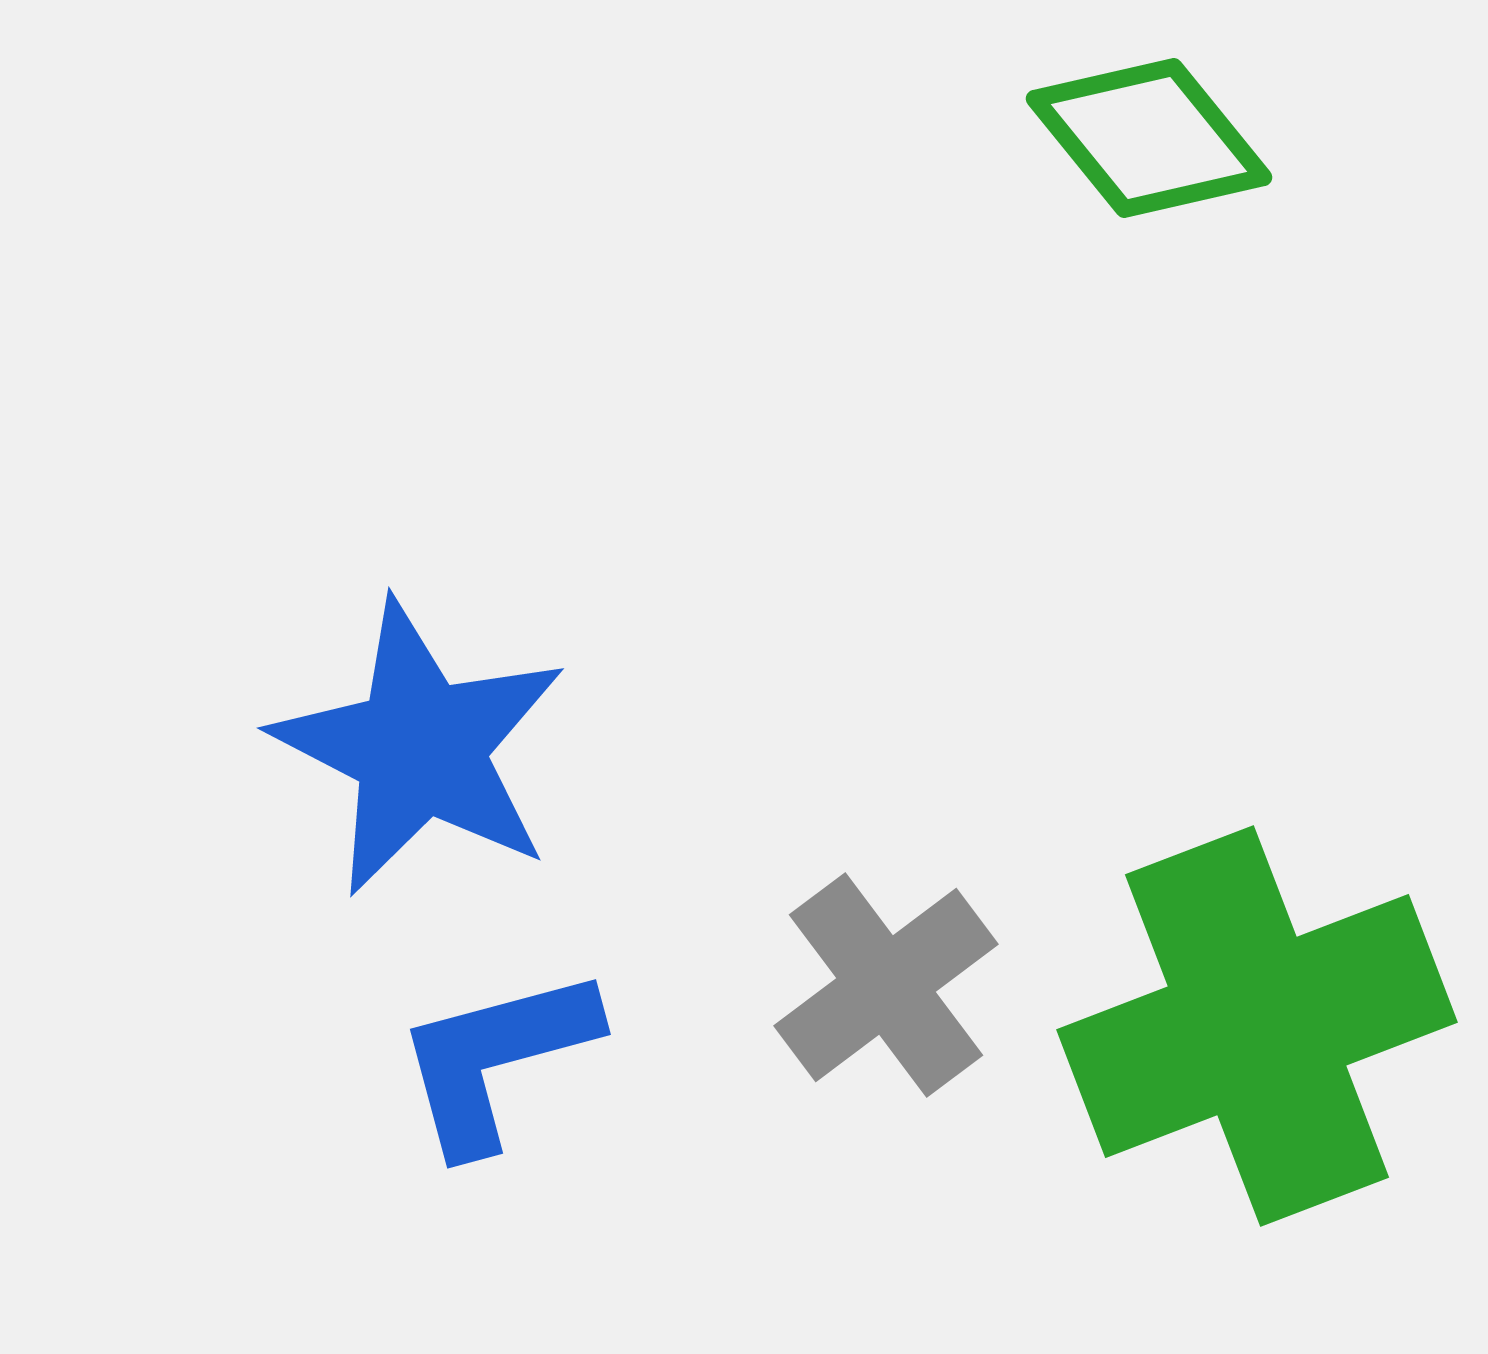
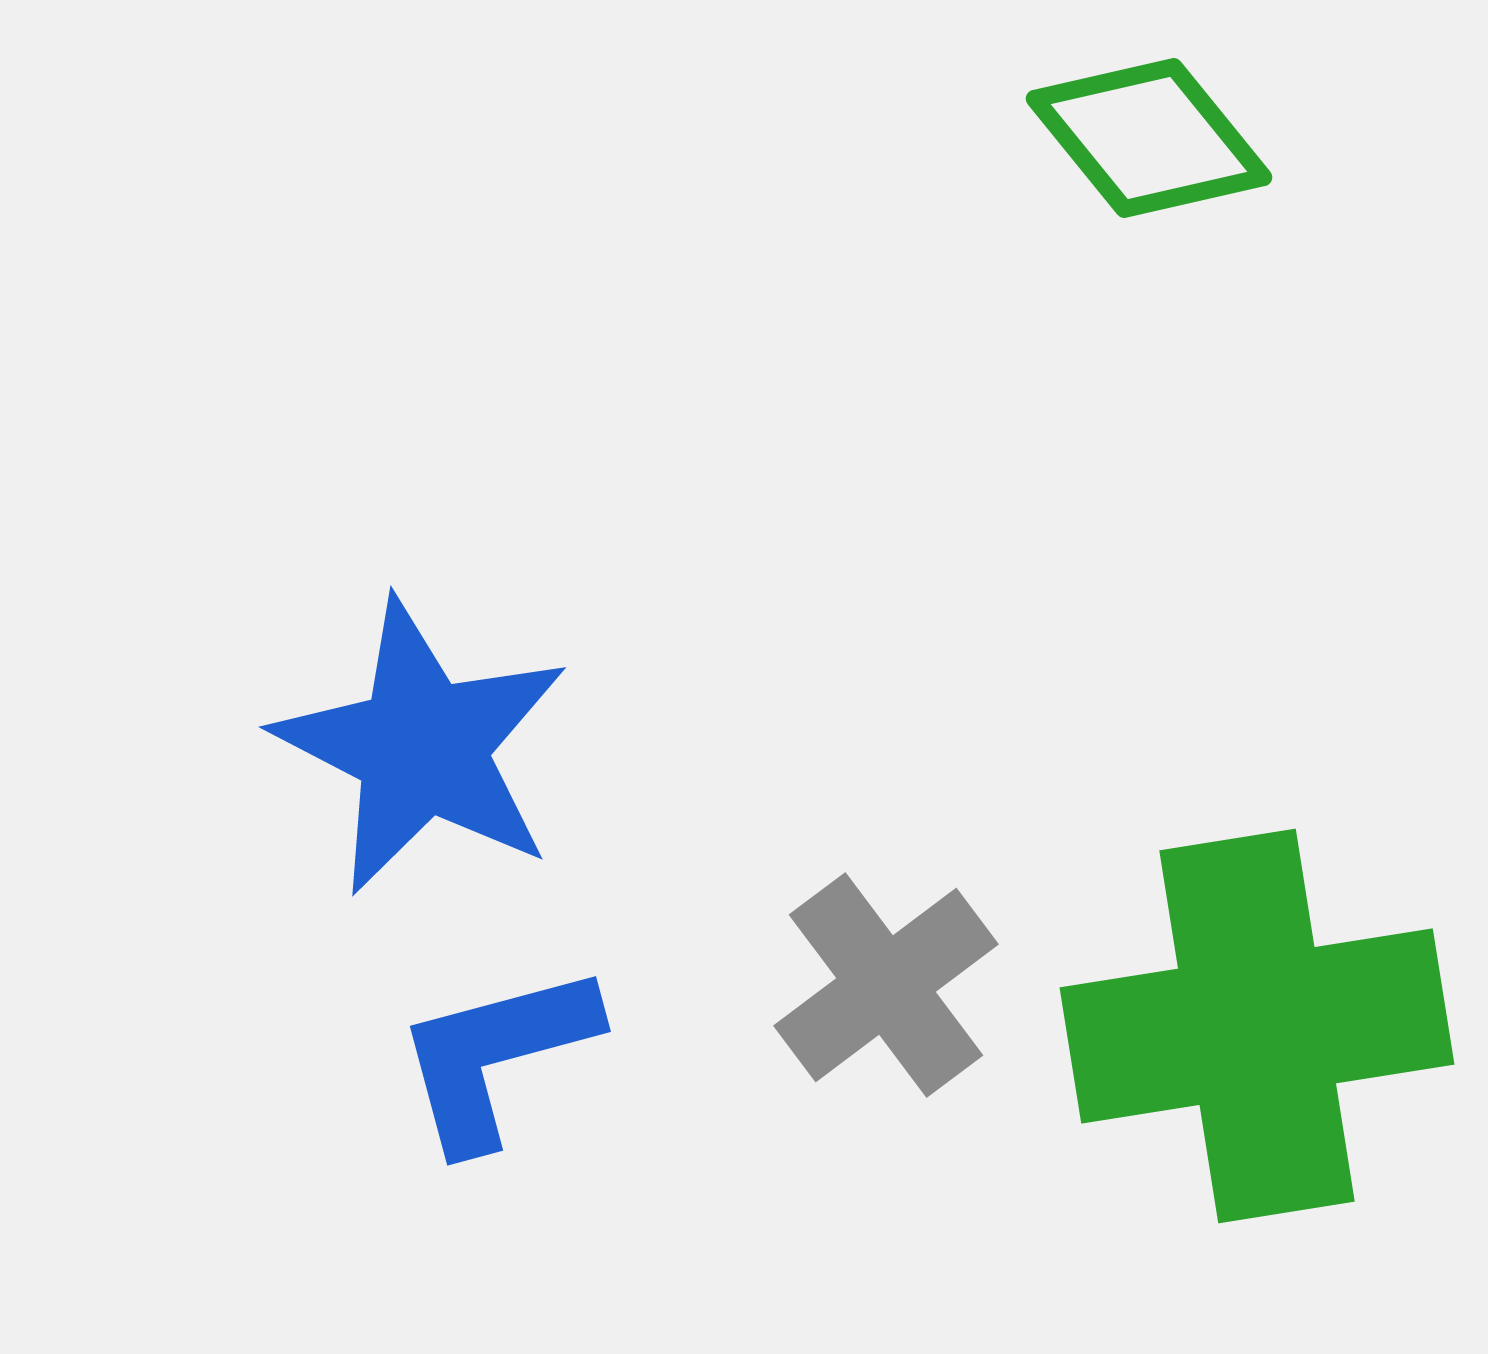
blue star: moved 2 px right, 1 px up
green cross: rotated 12 degrees clockwise
blue L-shape: moved 3 px up
